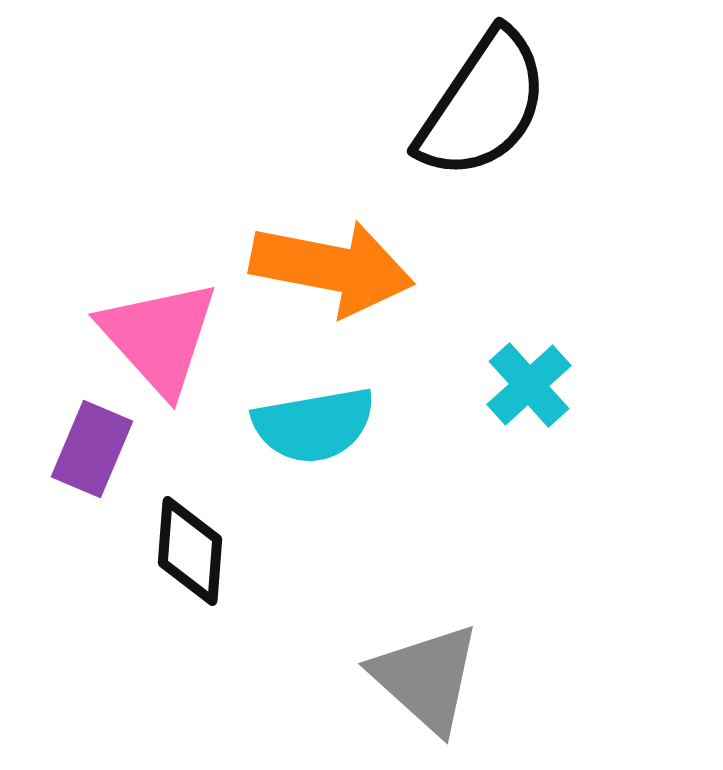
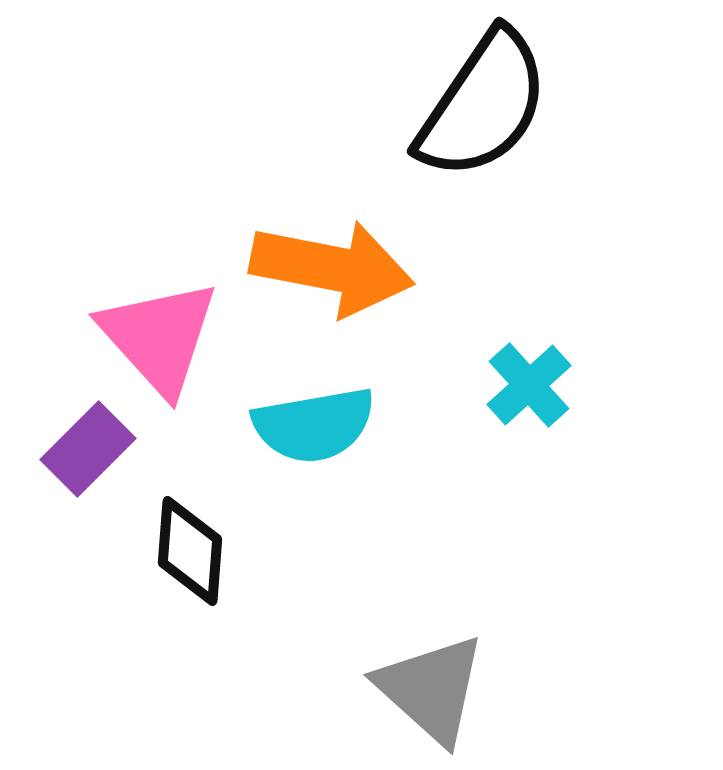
purple rectangle: moved 4 px left; rotated 22 degrees clockwise
gray triangle: moved 5 px right, 11 px down
